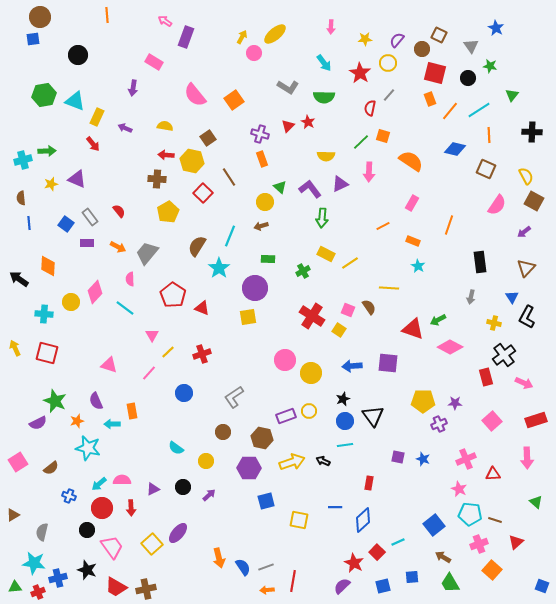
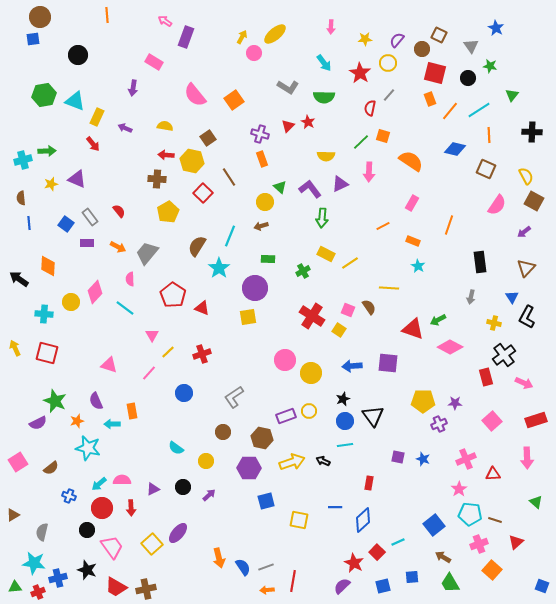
pink star at (459, 489): rotated 14 degrees clockwise
